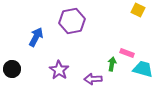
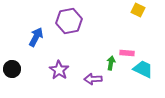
purple hexagon: moved 3 px left
pink rectangle: rotated 16 degrees counterclockwise
green arrow: moved 1 px left, 1 px up
cyan trapezoid: rotated 10 degrees clockwise
